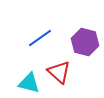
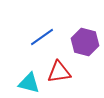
blue line: moved 2 px right, 1 px up
red triangle: rotated 50 degrees counterclockwise
